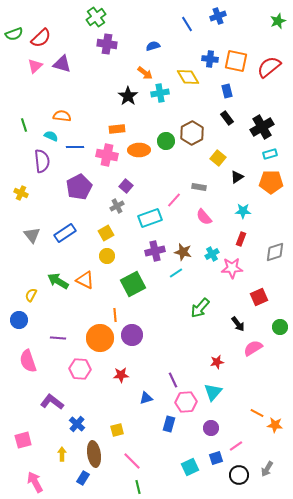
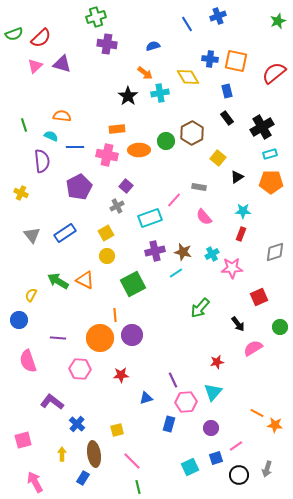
green cross at (96, 17): rotated 18 degrees clockwise
red semicircle at (269, 67): moved 5 px right, 6 px down
red rectangle at (241, 239): moved 5 px up
gray arrow at (267, 469): rotated 14 degrees counterclockwise
